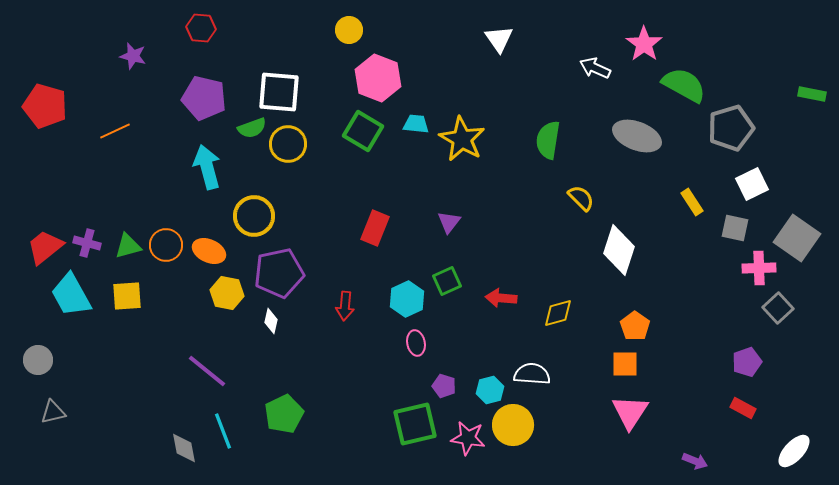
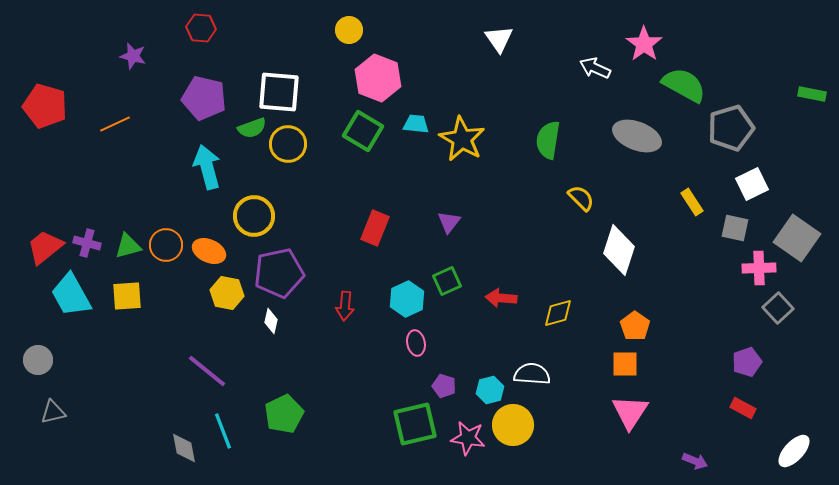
orange line at (115, 131): moved 7 px up
